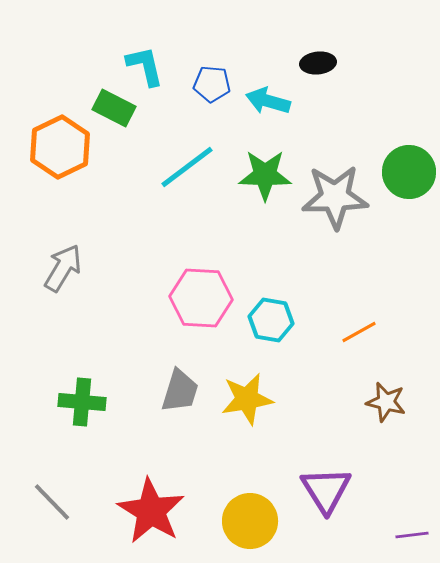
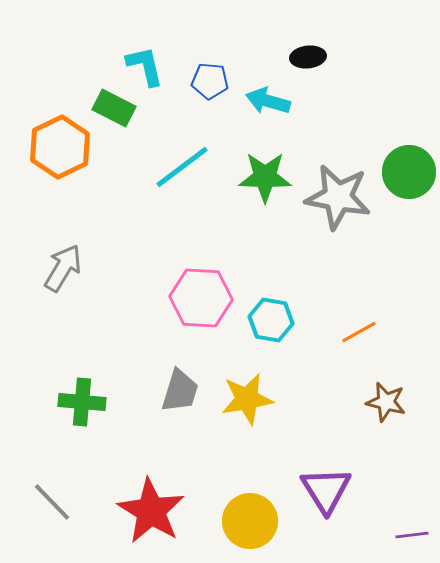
black ellipse: moved 10 px left, 6 px up
blue pentagon: moved 2 px left, 3 px up
cyan line: moved 5 px left
green star: moved 2 px down
gray star: moved 3 px right; rotated 12 degrees clockwise
